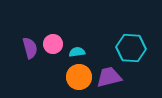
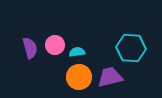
pink circle: moved 2 px right, 1 px down
purple trapezoid: moved 1 px right
